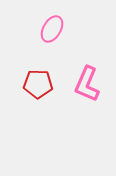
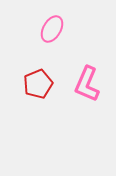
red pentagon: rotated 24 degrees counterclockwise
